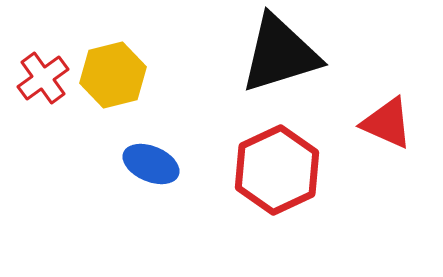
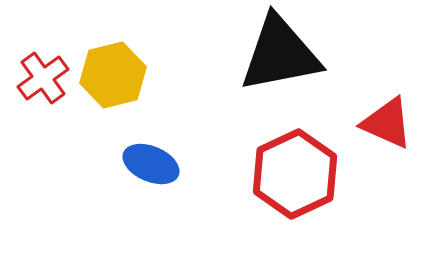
black triangle: rotated 6 degrees clockwise
red hexagon: moved 18 px right, 4 px down
